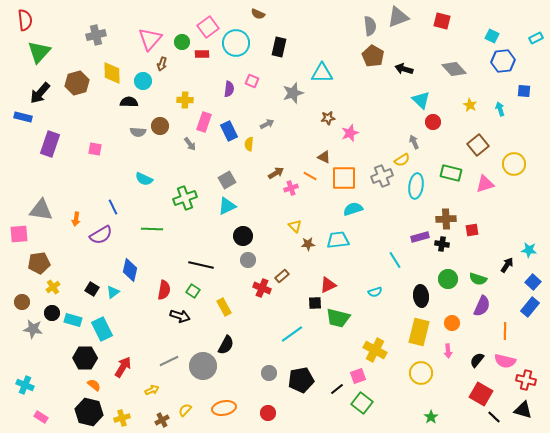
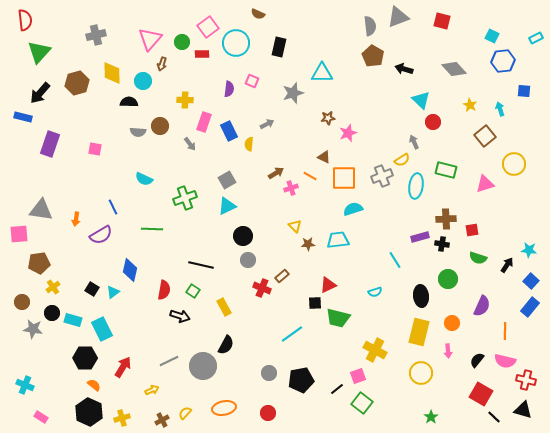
pink star at (350, 133): moved 2 px left
brown square at (478, 145): moved 7 px right, 9 px up
green rectangle at (451, 173): moved 5 px left, 3 px up
green semicircle at (478, 279): moved 21 px up
blue square at (533, 282): moved 2 px left, 1 px up
yellow semicircle at (185, 410): moved 3 px down
black hexagon at (89, 412): rotated 12 degrees clockwise
